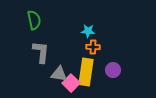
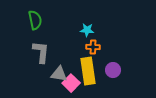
green semicircle: moved 1 px right
cyan star: moved 1 px left, 1 px up
yellow rectangle: moved 2 px right, 1 px up; rotated 16 degrees counterclockwise
